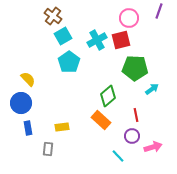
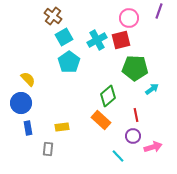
cyan square: moved 1 px right, 1 px down
purple circle: moved 1 px right
